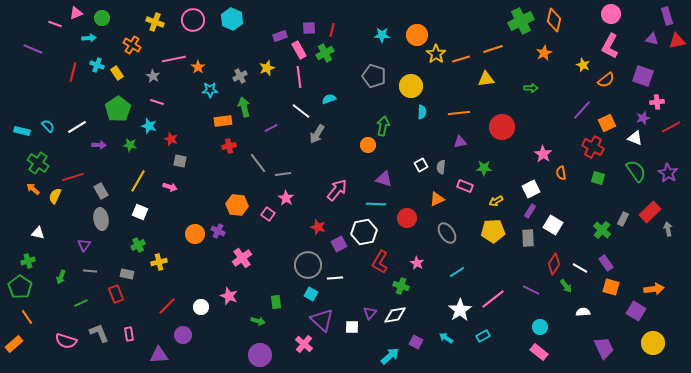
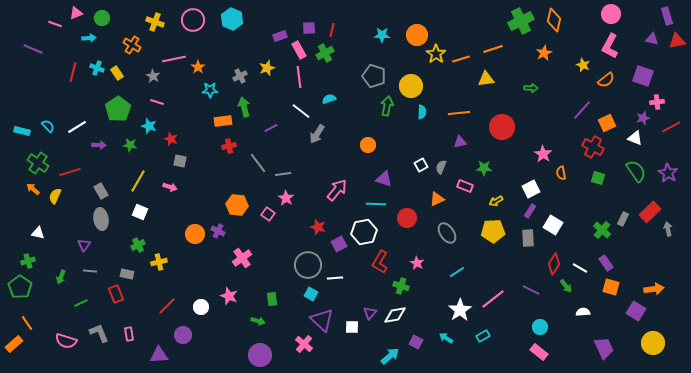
cyan cross at (97, 65): moved 3 px down
green arrow at (383, 126): moved 4 px right, 20 px up
gray semicircle at (441, 167): rotated 16 degrees clockwise
red line at (73, 177): moved 3 px left, 5 px up
green rectangle at (276, 302): moved 4 px left, 3 px up
orange line at (27, 317): moved 6 px down
